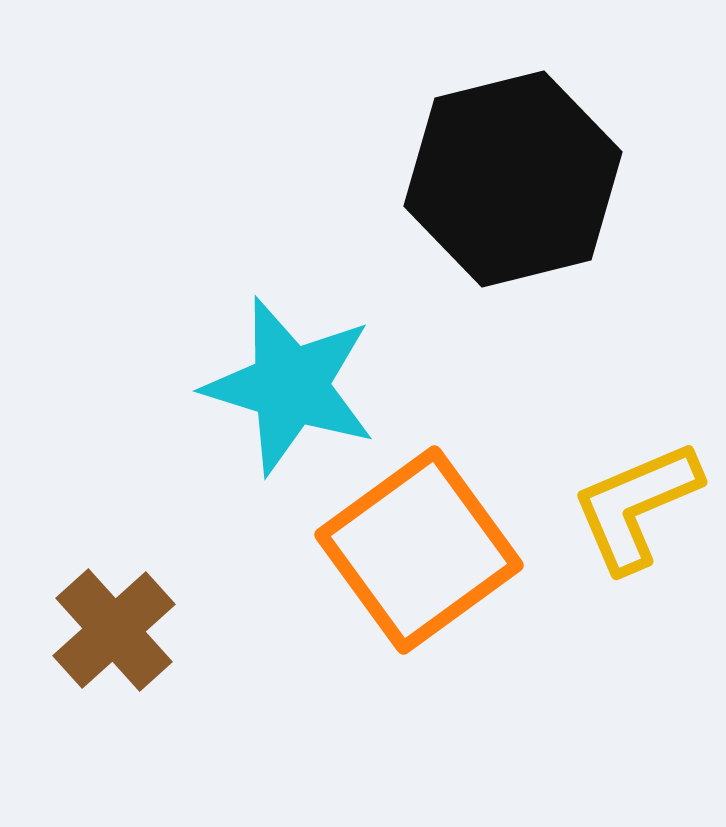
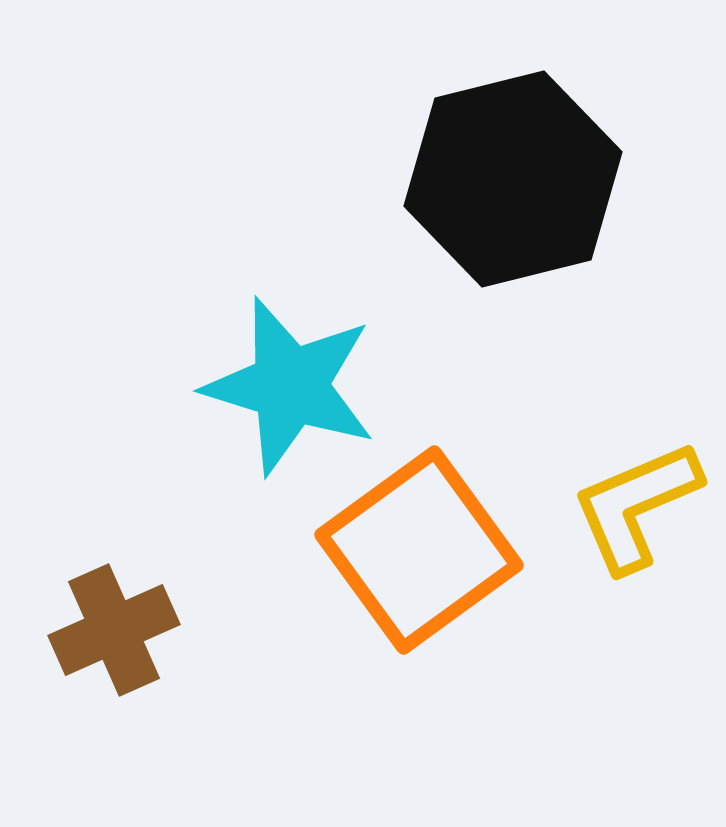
brown cross: rotated 18 degrees clockwise
